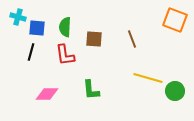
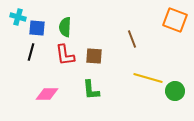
brown square: moved 17 px down
